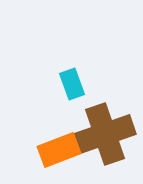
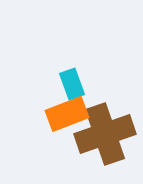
orange rectangle: moved 8 px right, 36 px up
